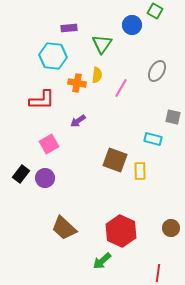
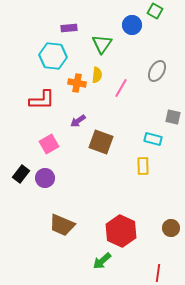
brown square: moved 14 px left, 18 px up
yellow rectangle: moved 3 px right, 5 px up
brown trapezoid: moved 2 px left, 3 px up; rotated 20 degrees counterclockwise
